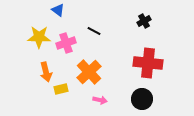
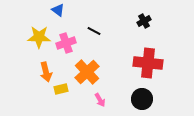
orange cross: moved 2 px left
pink arrow: rotated 48 degrees clockwise
